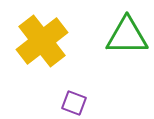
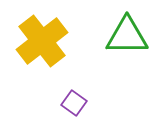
purple square: rotated 15 degrees clockwise
